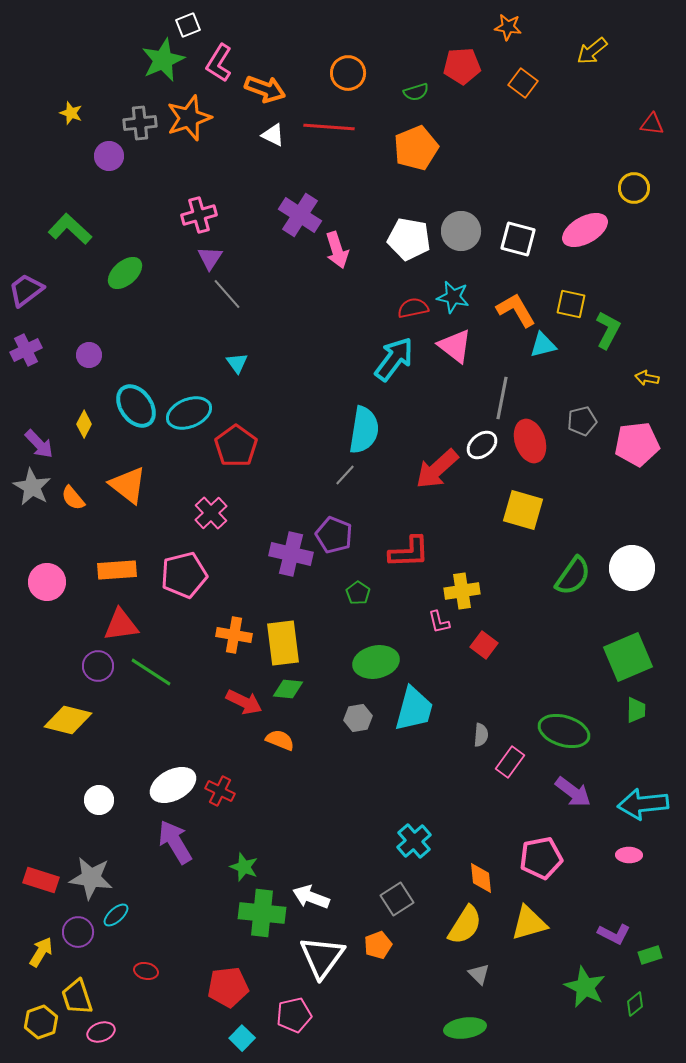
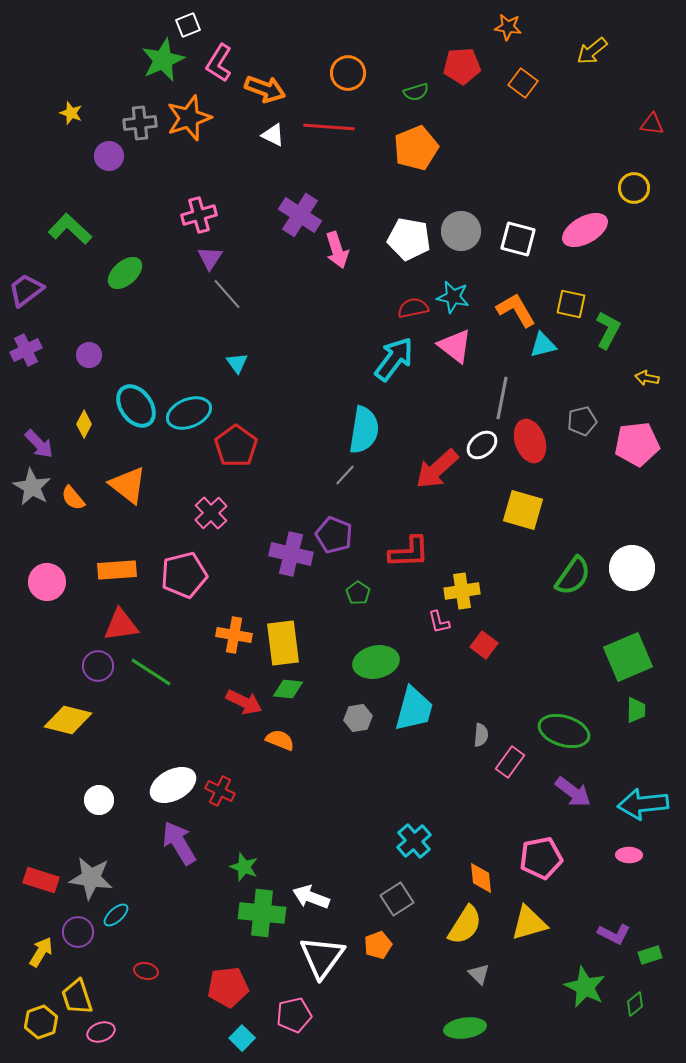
purple arrow at (175, 842): moved 4 px right, 1 px down
